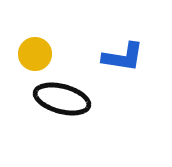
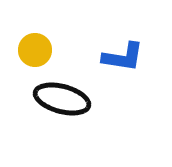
yellow circle: moved 4 px up
